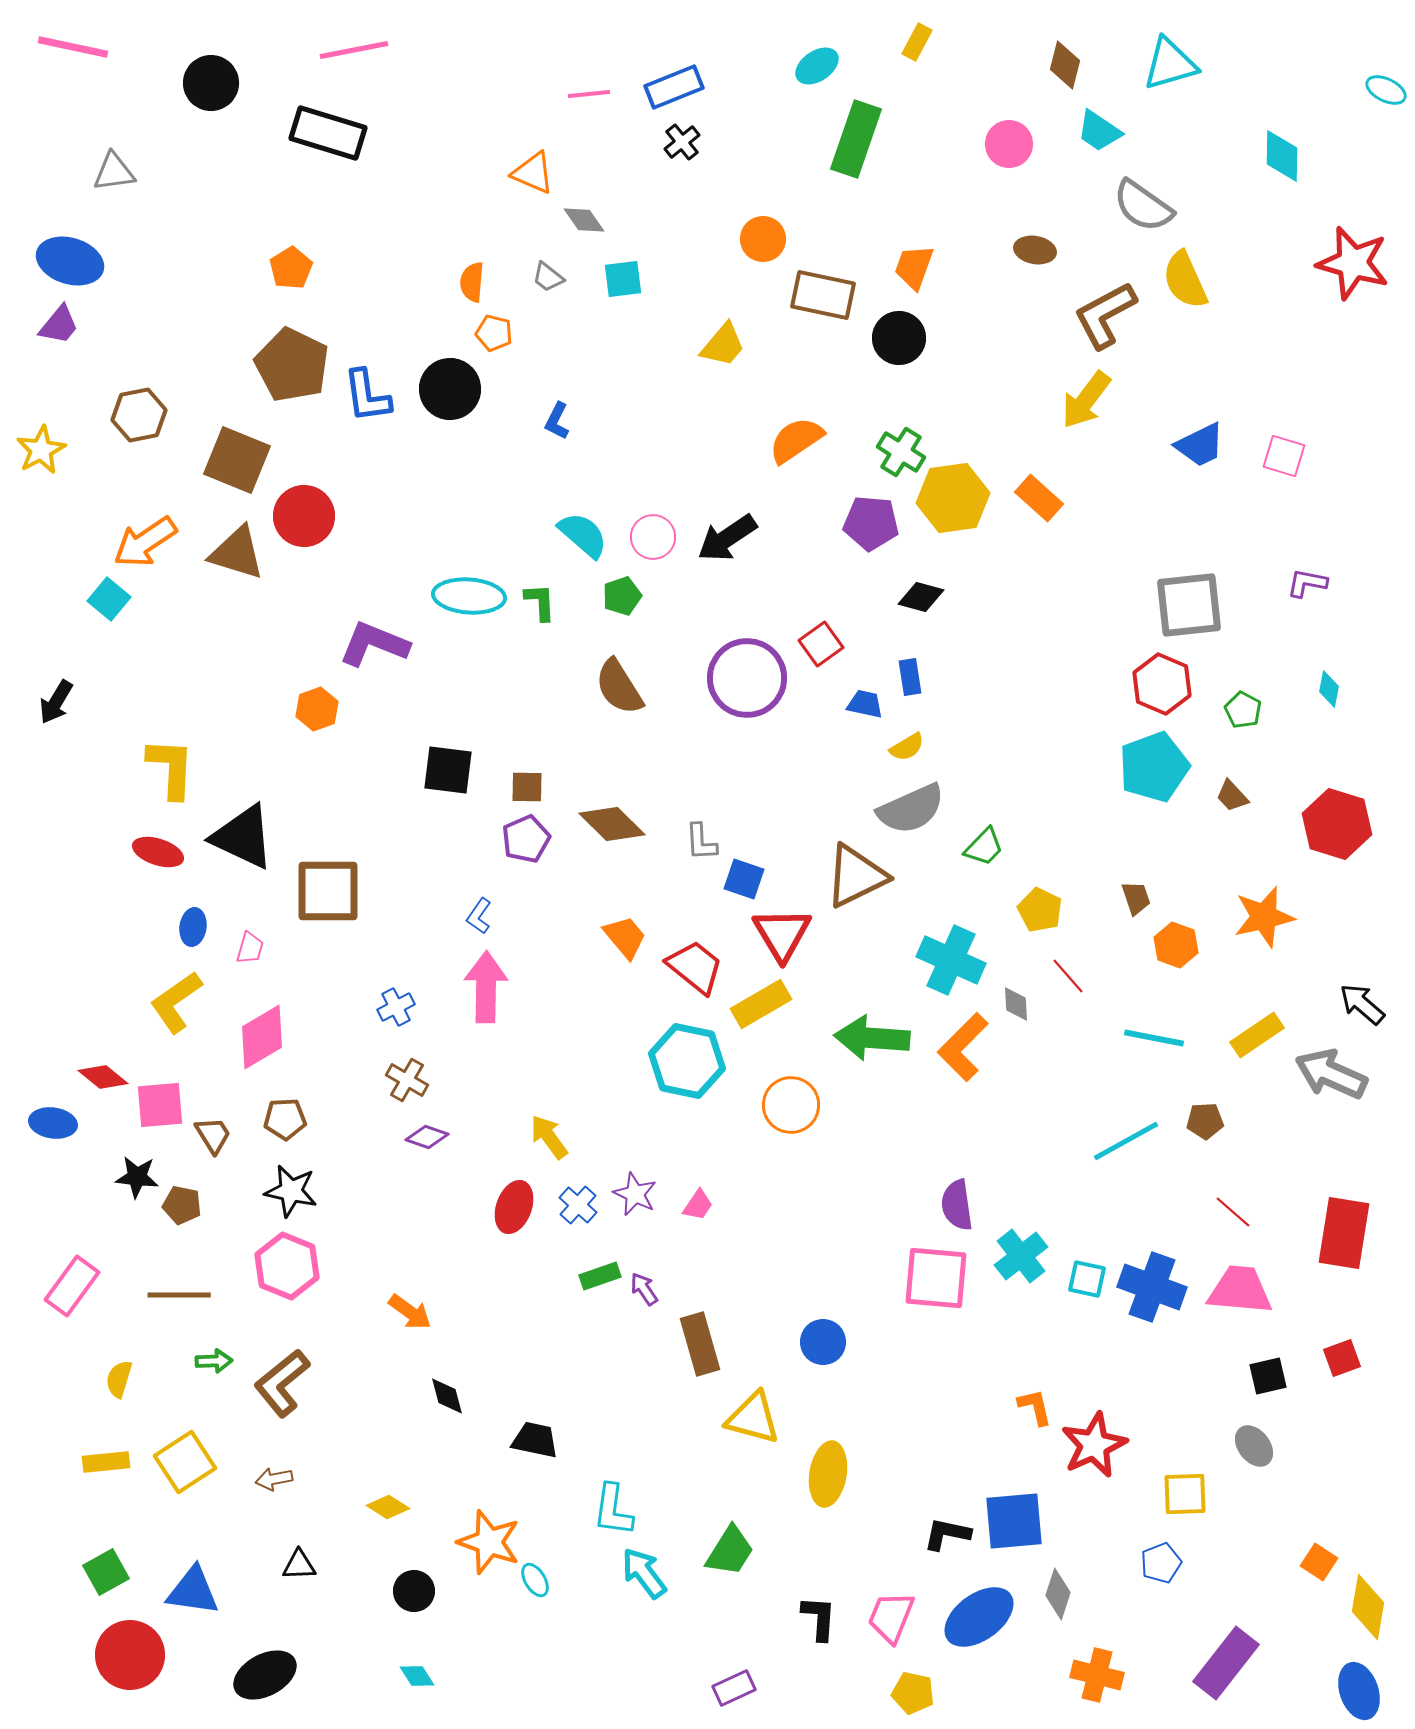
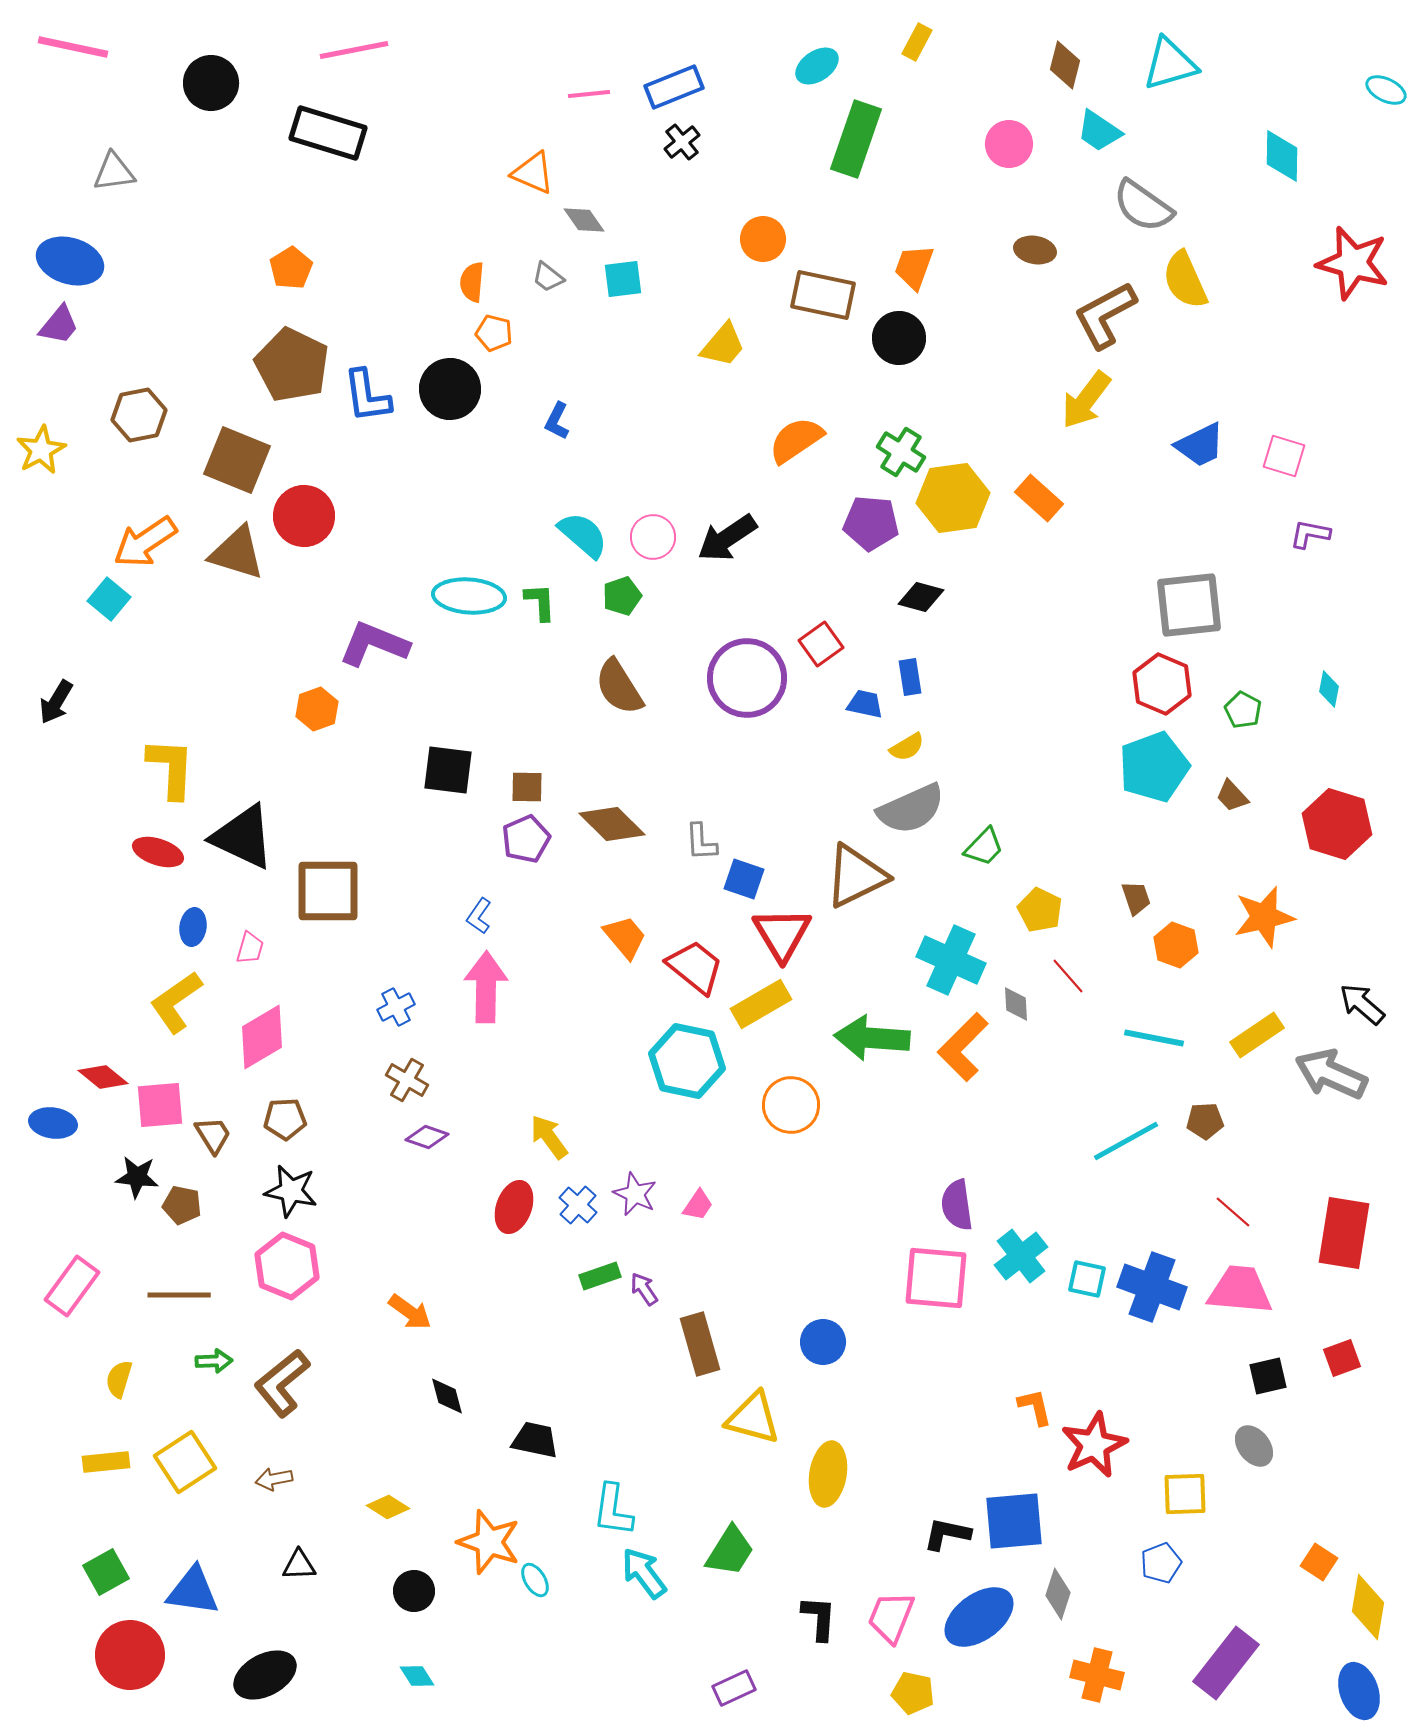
purple L-shape at (1307, 583): moved 3 px right, 49 px up
